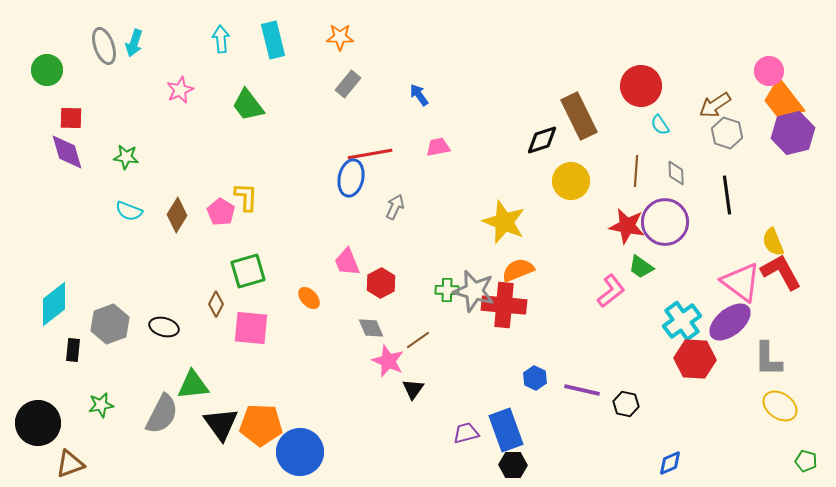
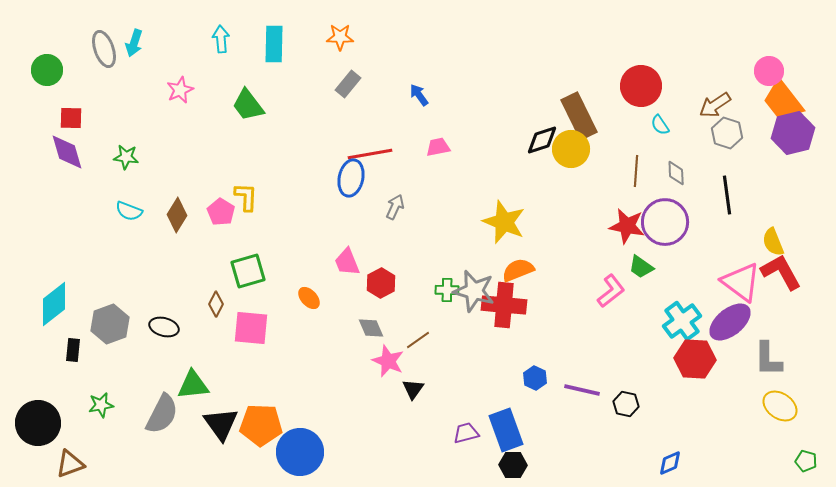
cyan rectangle at (273, 40): moved 1 px right, 4 px down; rotated 15 degrees clockwise
gray ellipse at (104, 46): moved 3 px down
yellow circle at (571, 181): moved 32 px up
